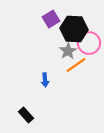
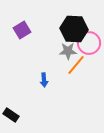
purple square: moved 29 px left, 11 px down
gray star: rotated 30 degrees clockwise
orange line: rotated 15 degrees counterclockwise
blue arrow: moved 1 px left
black rectangle: moved 15 px left; rotated 14 degrees counterclockwise
